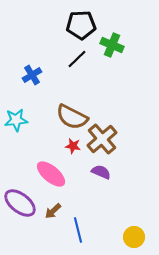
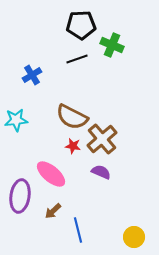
black line: rotated 25 degrees clockwise
purple ellipse: moved 7 px up; rotated 60 degrees clockwise
